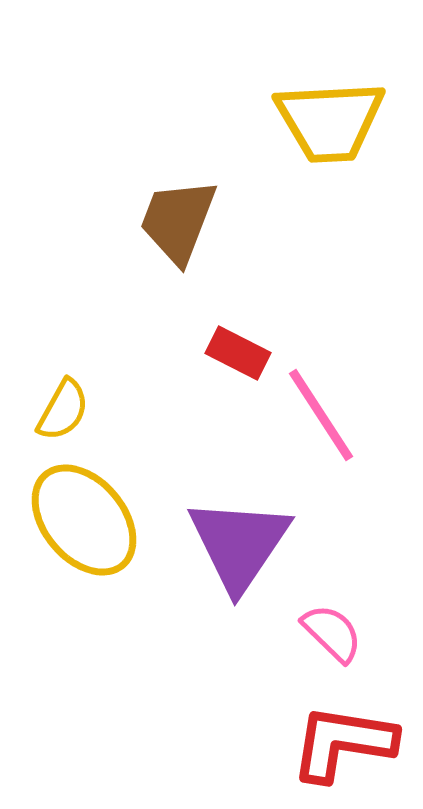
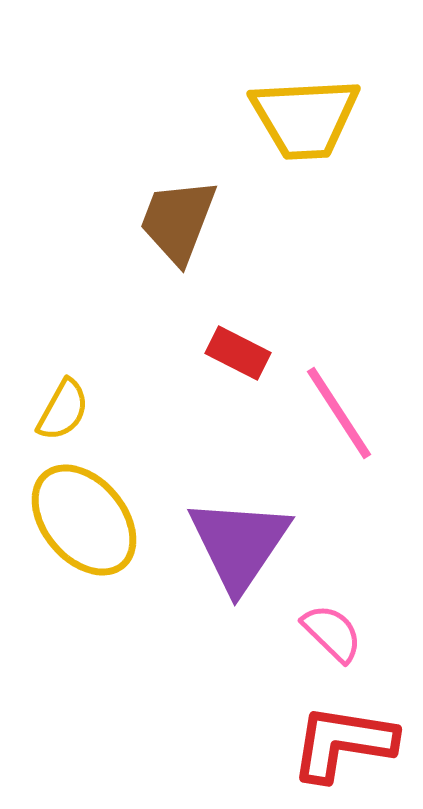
yellow trapezoid: moved 25 px left, 3 px up
pink line: moved 18 px right, 2 px up
